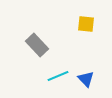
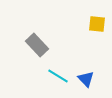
yellow square: moved 11 px right
cyan line: rotated 55 degrees clockwise
